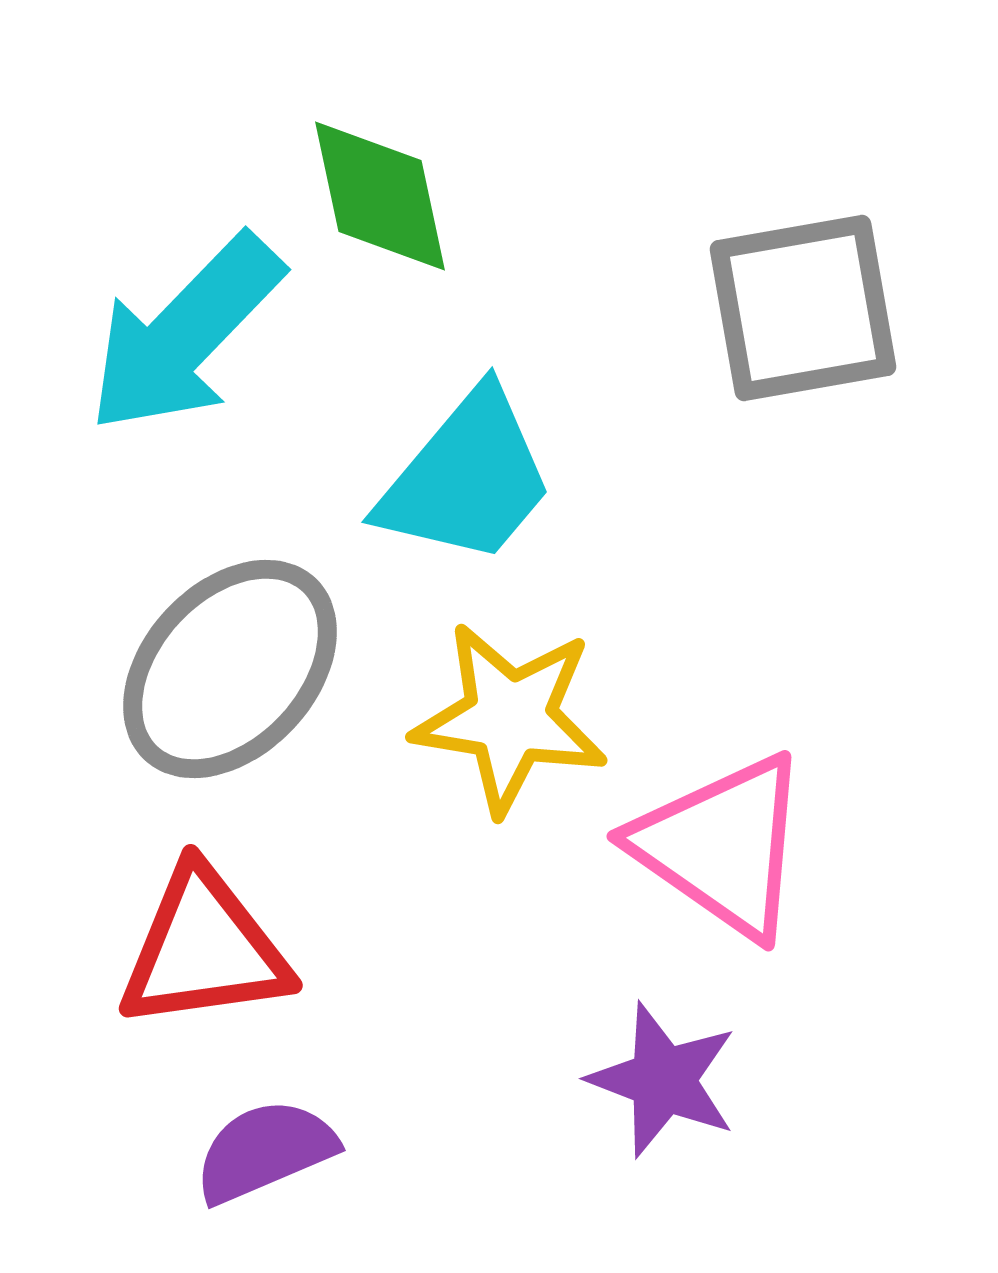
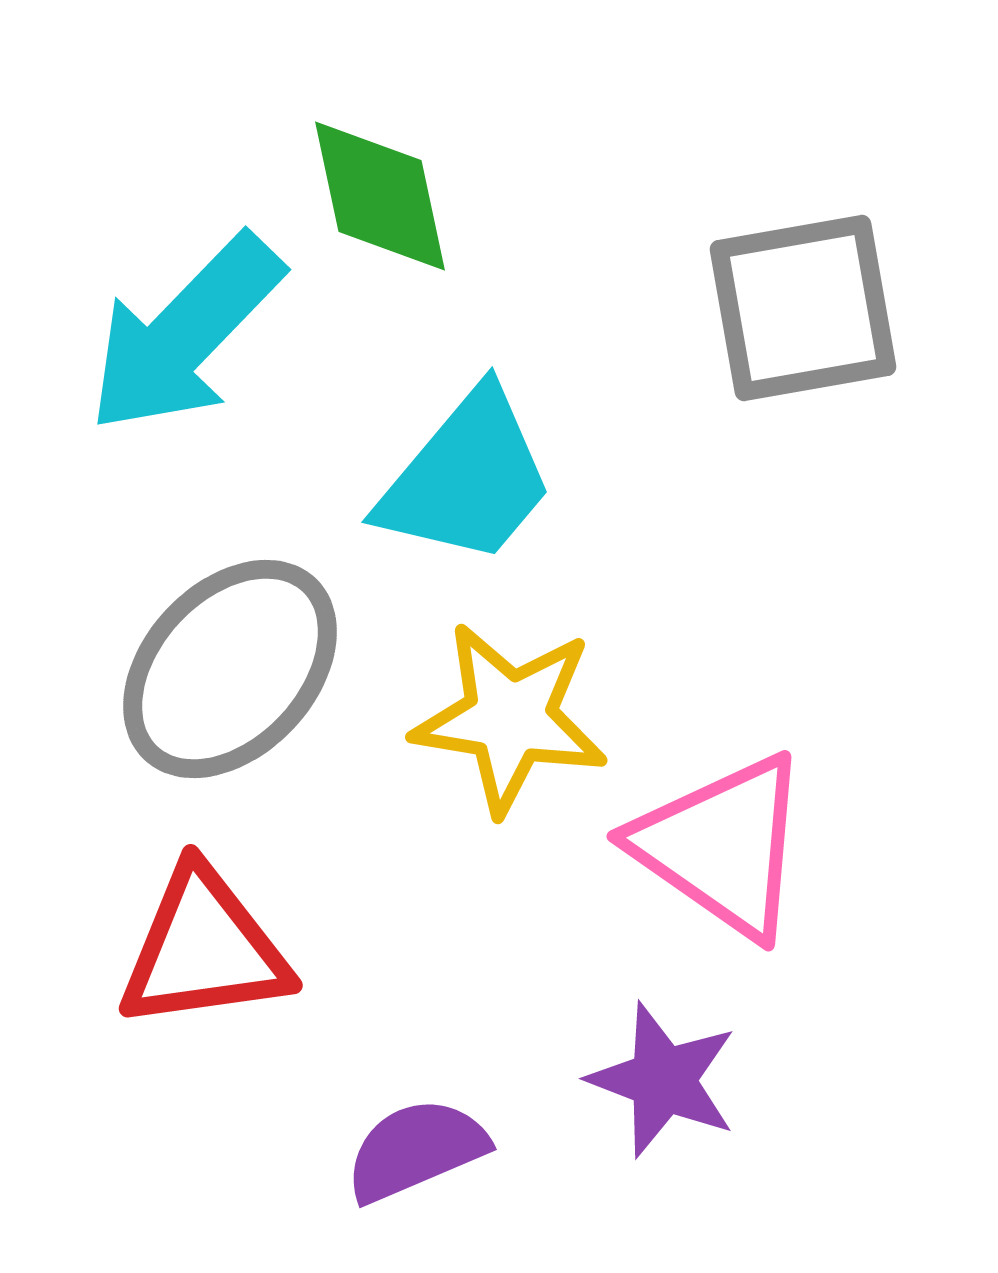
purple semicircle: moved 151 px right, 1 px up
